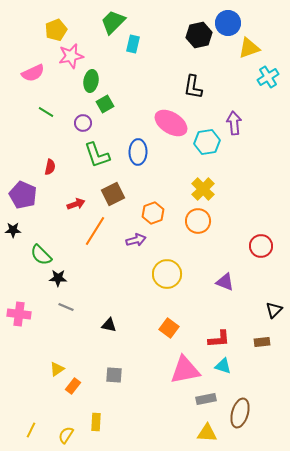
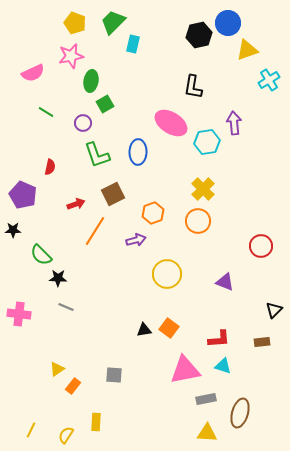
yellow pentagon at (56, 30): moved 19 px right, 7 px up; rotated 30 degrees counterclockwise
yellow triangle at (249, 48): moved 2 px left, 2 px down
cyan cross at (268, 77): moved 1 px right, 3 px down
black triangle at (109, 325): moved 35 px right, 5 px down; rotated 21 degrees counterclockwise
